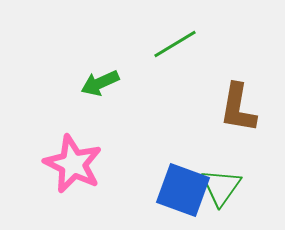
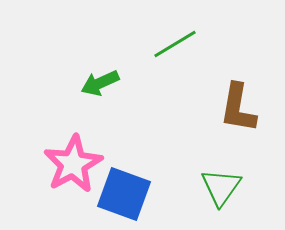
pink star: rotated 18 degrees clockwise
blue square: moved 59 px left, 4 px down
